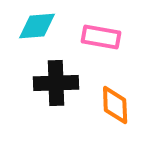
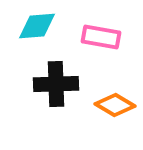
black cross: moved 1 px down
orange diamond: rotated 57 degrees counterclockwise
